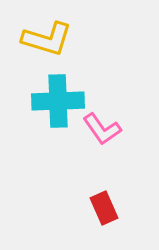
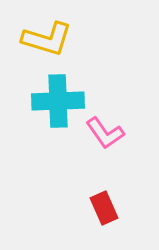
pink L-shape: moved 3 px right, 4 px down
